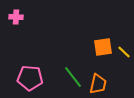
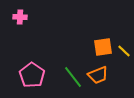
pink cross: moved 4 px right
yellow line: moved 1 px up
pink pentagon: moved 2 px right, 3 px up; rotated 30 degrees clockwise
orange trapezoid: moved 9 px up; rotated 55 degrees clockwise
